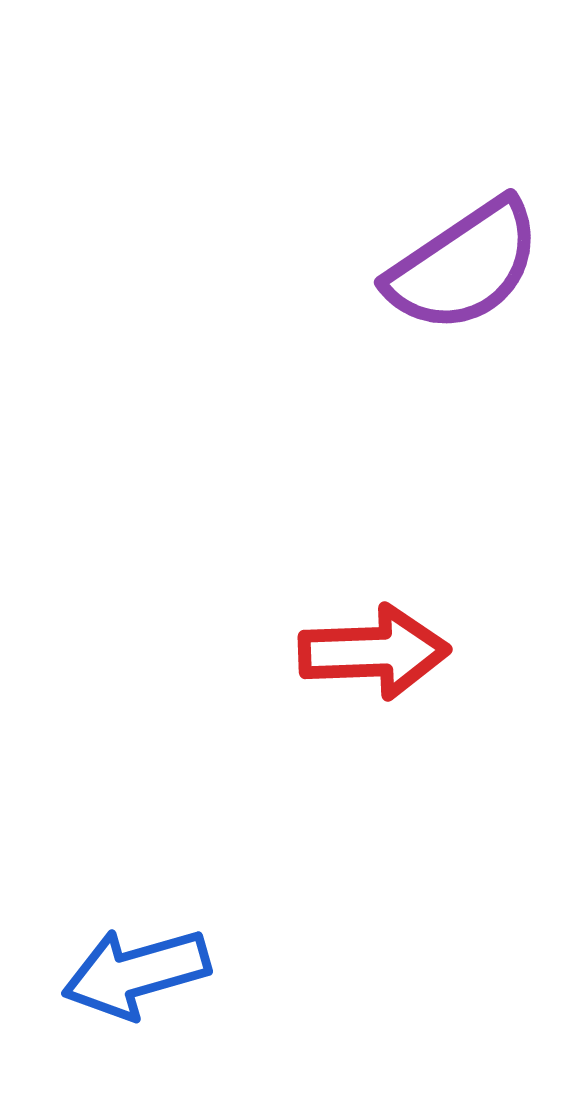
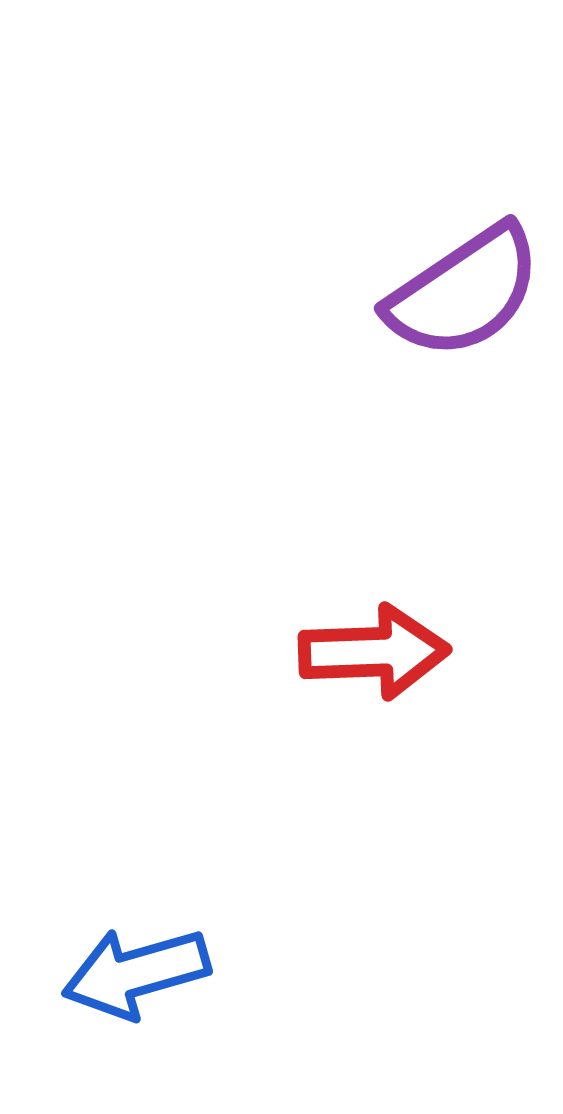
purple semicircle: moved 26 px down
